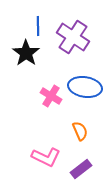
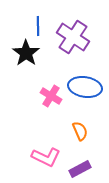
purple rectangle: moved 1 px left; rotated 10 degrees clockwise
